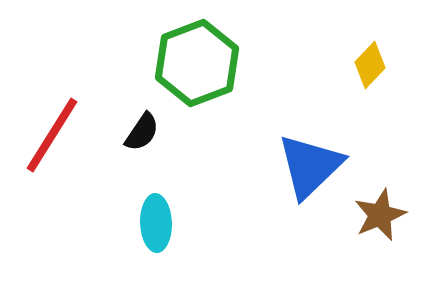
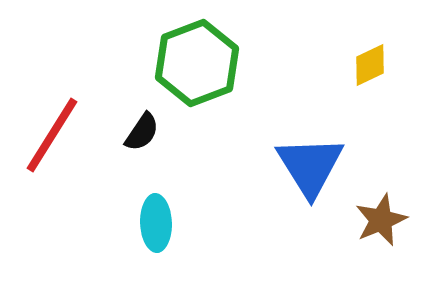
yellow diamond: rotated 21 degrees clockwise
blue triangle: rotated 18 degrees counterclockwise
brown star: moved 1 px right, 5 px down
